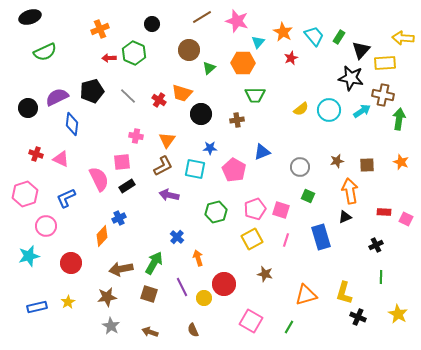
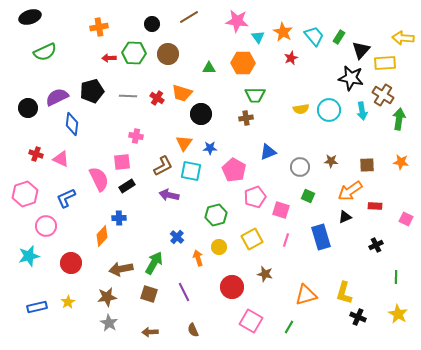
brown line at (202, 17): moved 13 px left
pink star at (237, 21): rotated 10 degrees counterclockwise
orange cross at (100, 29): moved 1 px left, 2 px up; rotated 12 degrees clockwise
cyan triangle at (258, 42): moved 5 px up; rotated 16 degrees counterclockwise
brown circle at (189, 50): moved 21 px left, 4 px down
green hexagon at (134, 53): rotated 20 degrees counterclockwise
green triangle at (209, 68): rotated 40 degrees clockwise
brown cross at (383, 95): rotated 20 degrees clockwise
gray line at (128, 96): rotated 42 degrees counterclockwise
red cross at (159, 100): moved 2 px left, 2 px up
yellow semicircle at (301, 109): rotated 28 degrees clockwise
cyan arrow at (362, 111): rotated 114 degrees clockwise
brown cross at (237, 120): moved 9 px right, 2 px up
orange triangle at (167, 140): moved 17 px right, 3 px down
blue triangle at (262, 152): moved 6 px right
brown star at (337, 161): moved 6 px left; rotated 16 degrees clockwise
orange star at (401, 162): rotated 14 degrees counterclockwise
cyan square at (195, 169): moved 4 px left, 2 px down
orange arrow at (350, 191): rotated 115 degrees counterclockwise
pink pentagon at (255, 209): moved 12 px up
green hexagon at (216, 212): moved 3 px down
red rectangle at (384, 212): moved 9 px left, 6 px up
blue cross at (119, 218): rotated 24 degrees clockwise
green line at (381, 277): moved 15 px right
red circle at (224, 284): moved 8 px right, 3 px down
purple line at (182, 287): moved 2 px right, 5 px down
yellow circle at (204, 298): moved 15 px right, 51 px up
gray star at (111, 326): moved 2 px left, 3 px up
brown arrow at (150, 332): rotated 21 degrees counterclockwise
